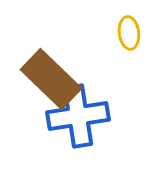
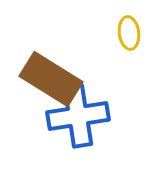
brown rectangle: rotated 12 degrees counterclockwise
